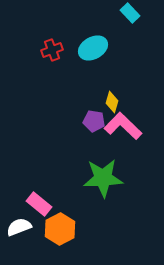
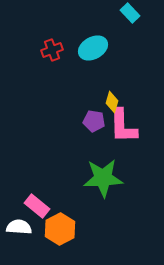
pink L-shape: rotated 135 degrees counterclockwise
pink rectangle: moved 2 px left, 2 px down
white semicircle: rotated 25 degrees clockwise
